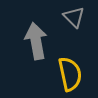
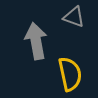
gray triangle: rotated 25 degrees counterclockwise
